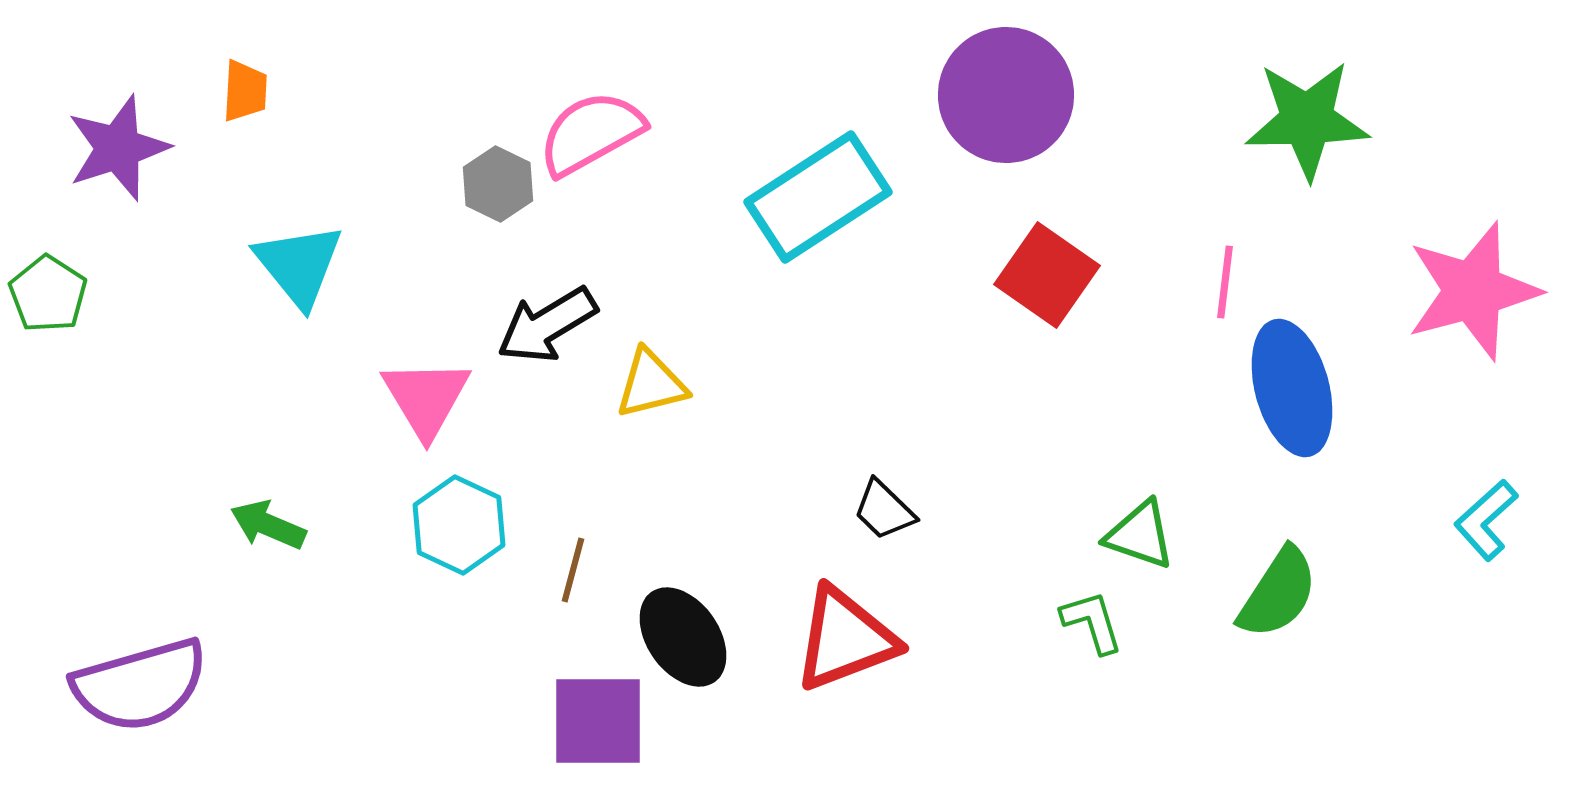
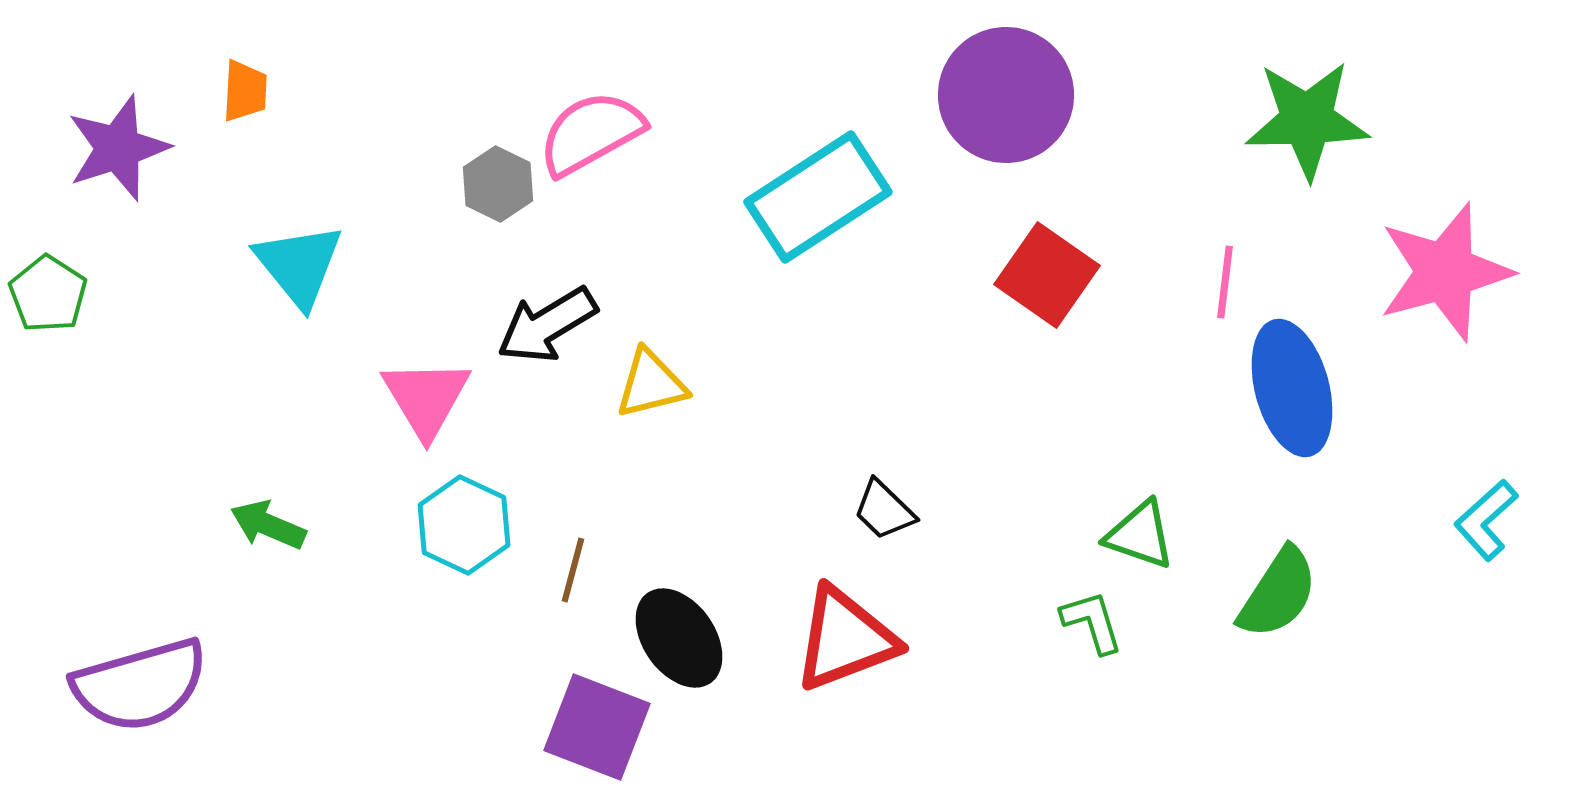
pink star: moved 28 px left, 19 px up
cyan hexagon: moved 5 px right
black ellipse: moved 4 px left, 1 px down
purple square: moved 1 px left, 6 px down; rotated 21 degrees clockwise
